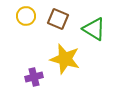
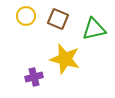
green triangle: rotated 45 degrees counterclockwise
